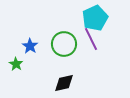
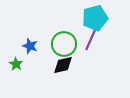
cyan pentagon: rotated 10 degrees clockwise
purple line: rotated 50 degrees clockwise
blue star: rotated 14 degrees counterclockwise
black diamond: moved 1 px left, 18 px up
